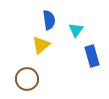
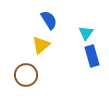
blue semicircle: rotated 24 degrees counterclockwise
cyan triangle: moved 10 px right, 3 px down
brown circle: moved 1 px left, 4 px up
